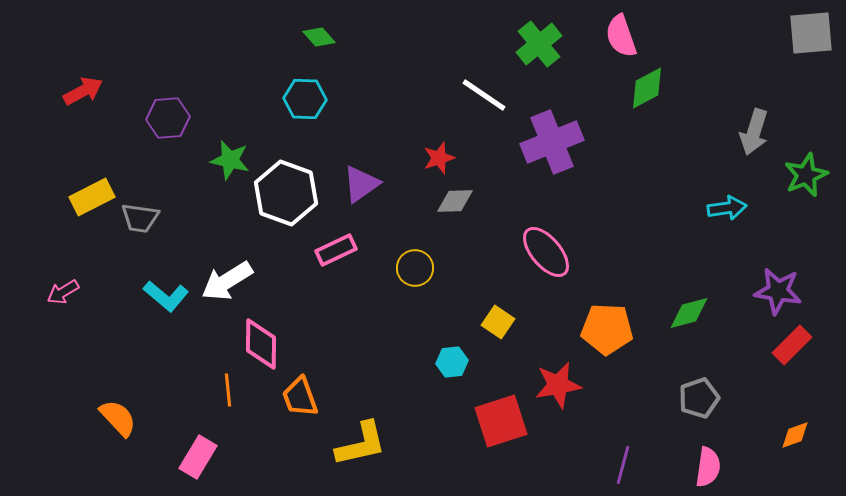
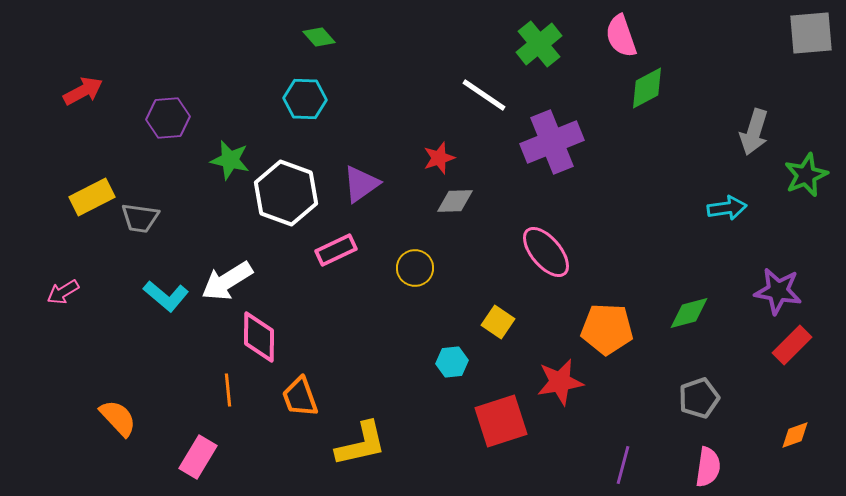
pink diamond at (261, 344): moved 2 px left, 7 px up
red star at (558, 385): moved 2 px right, 3 px up
